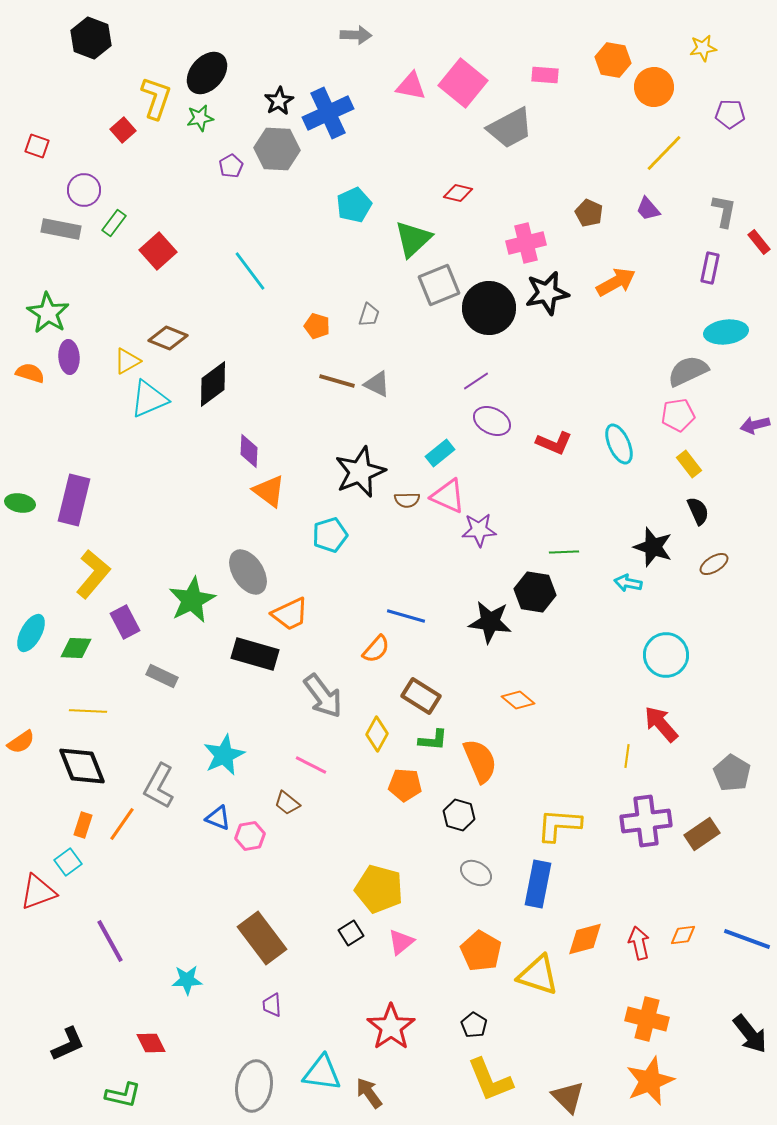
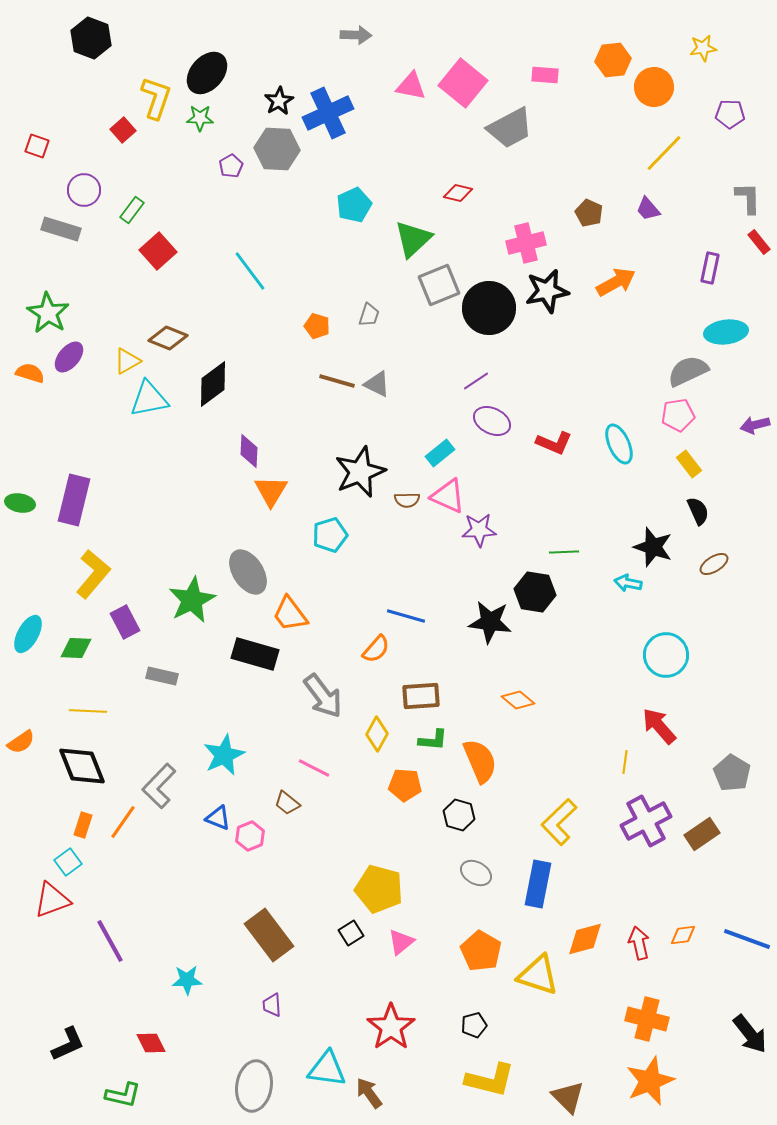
orange hexagon at (613, 60): rotated 16 degrees counterclockwise
green star at (200, 118): rotated 12 degrees clockwise
gray L-shape at (724, 211): moved 24 px right, 13 px up; rotated 12 degrees counterclockwise
green rectangle at (114, 223): moved 18 px right, 13 px up
gray rectangle at (61, 229): rotated 6 degrees clockwise
black star at (547, 293): moved 2 px up
purple ellipse at (69, 357): rotated 44 degrees clockwise
cyan triangle at (149, 399): rotated 12 degrees clockwise
orange triangle at (269, 491): moved 2 px right; rotated 24 degrees clockwise
orange trapezoid at (290, 614): rotated 78 degrees clockwise
cyan ellipse at (31, 633): moved 3 px left, 1 px down
gray rectangle at (162, 676): rotated 12 degrees counterclockwise
brown rectangle at (421, 696): rotated 36 degrees counterclockwise
red arrow at (661, 724): moved 2 px left, 2 px down
yellow line at (627, 756): moved 2 px left, 6 px down
pink line at (311, 765): moved 3 px right, 3 px down
gray L-shape at (159, 786): rotated 15 degrees clockwise
purple cross at (646, 821): rotated 21 degrees counterclockwise
orange line at (122, 824): moved 1 px right, 2 px up
yellow L-shape at (559, 825): moved 3 px up; rotated 48 degrees counterclockwise
pink hexagon at (250, 836): rotated 12 degrees counterclockwise
red triangle at (38, 892): moved 14 px right, 8 px down
brown rectangle at (262, 938): moved 7 px right, 3 px up
black pentagon at (474, 1025): rotated 25 degrees clockwise
cyan triangle at (322, 1073): moved 5 px right, 4 px up
yellow L-shape at (490, 1080): rotated 54 degrees counterclockwise
